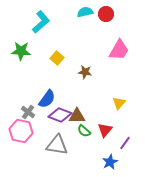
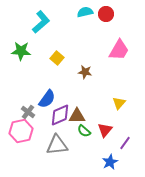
purple diamond: rotated 45 degrees counterclockwise
pink hexagon: rotated 25 degrees counterclockwise
gray triangle: rotated 15 degrees counterclockwise
